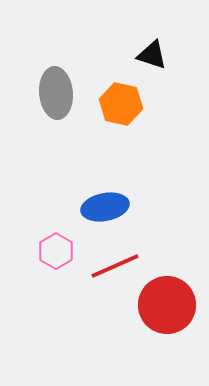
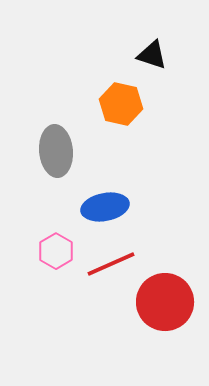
gray ellipse: moved 58 px down
red line: moved 4 px left, 2 px up
red circle: moved 2 px left, 3 px up
